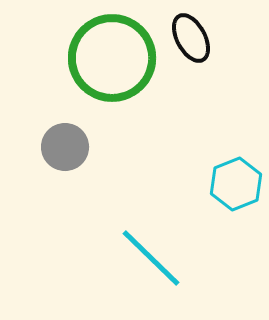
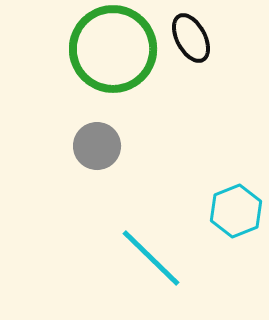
green circle: moved 1 px right, 9 px up
gray circle: moved 32 px right, 1 px up
cyan hexagon: moved 27 px down
